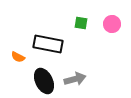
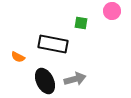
pink circle: moved 13 px up
black rectangle: moved 5 px right
black ellipse: moved 1 px right
